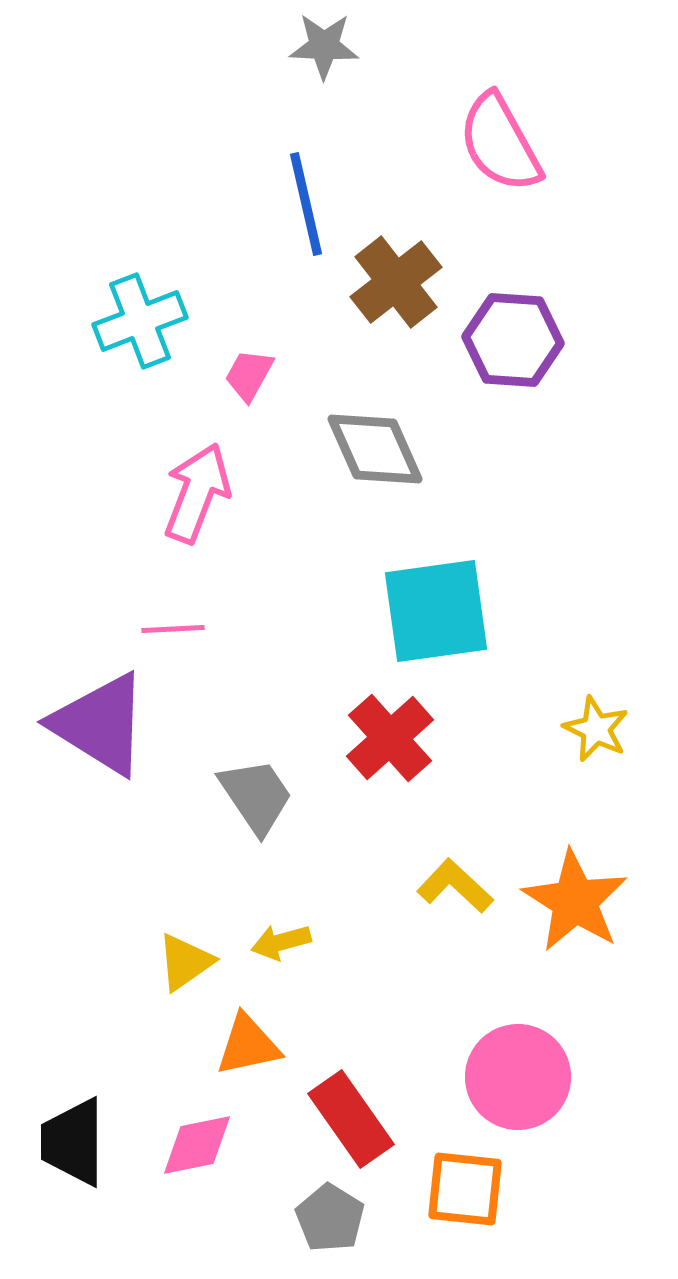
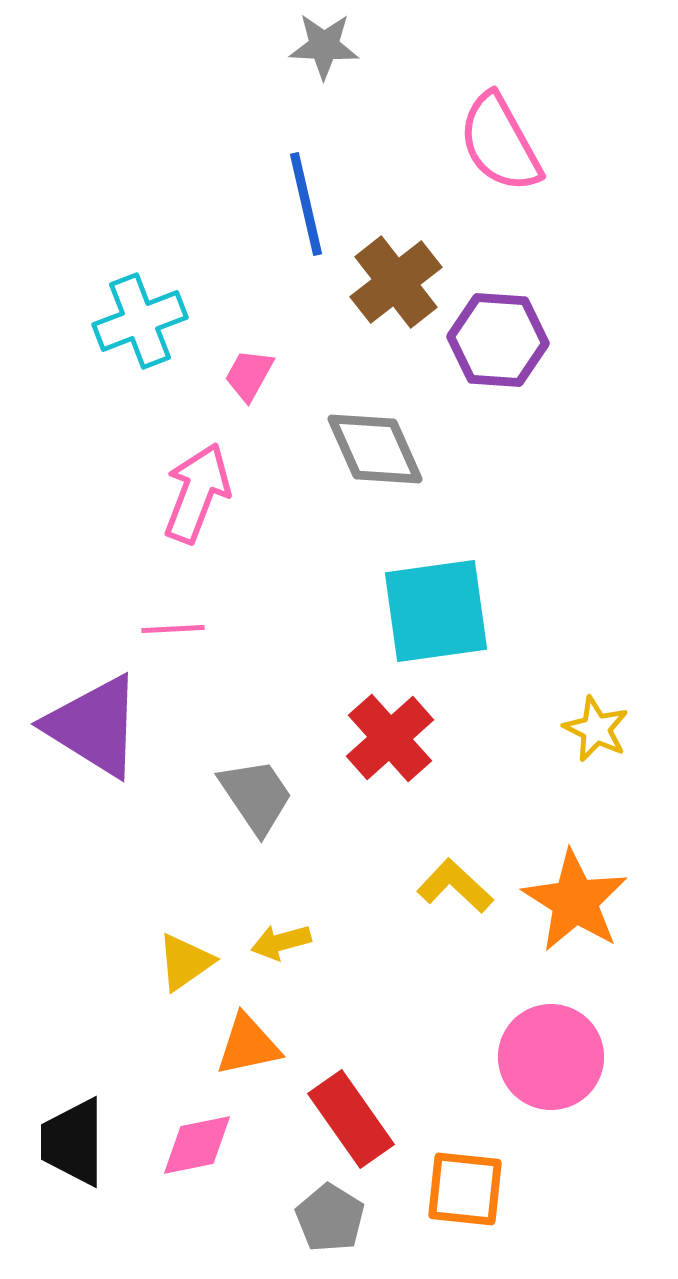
purple hexagon: moved 15 px left
purple triangle: moved 6 px left, 2 px down
pink circle: moved 33 px right, 20 px up
